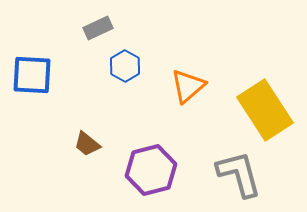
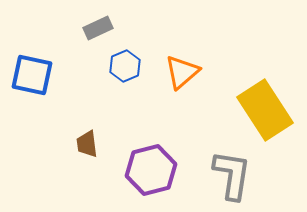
blue hexagon: rotated 8 degrees clockwise
blue square: rotated 9 degrees clockwise
orange triangle: moved 6 px left, 14 px up
brown trapezoid: rotated 44 degrees clockwise
gray L-shape: moved 7 px left, 1 px down; rotated 24 degrees clockwise
